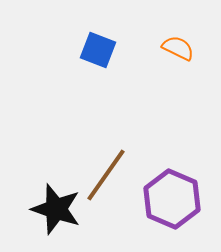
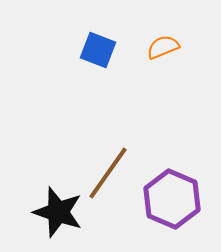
orange semicircle: moved 15 px left, 1 px up; rotated 48 degrees counterclockwise
brown line: moved 2 px right, 2 px up
black star: moved 2 px right, 3 px down
